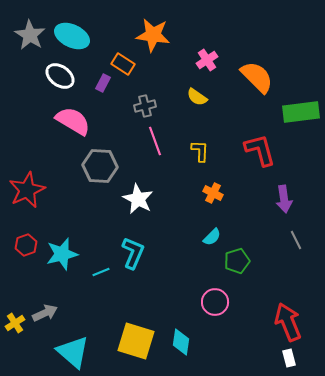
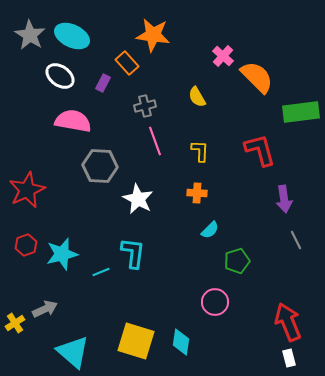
pink cross: moved 16 px right, 4 px up; rotated 15 degrees counterclockwise
orange rectangle: moved 4 px right, 1 px up; rotated 15 degrees clockwise
yellow semicircle: rotated 25 degrees clockwise
pink semicircle: rotated 21 degrees counterclockwise
orange cross: moved 16 px left; rotated 24 degrees counterclockwise
cyan semicircle: moved 2 px left, 7 px up
cyan L-shape: rotated 16 degrees counterclockwise
gray arrow: moved 4 px up
